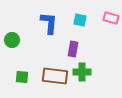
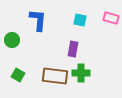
blue L-shape: moved 11 px left, 3 px up
green cross: moved 1 px left, 1 px down
green square: moved 4 px left, 2 px up; rotated 24 degrees clockwise
